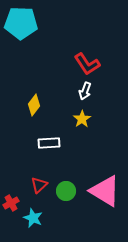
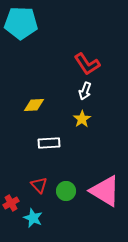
yellow diamond: rotated 50 degrees clockwise
red triangle: rotated 30 degrees counterclockwise
